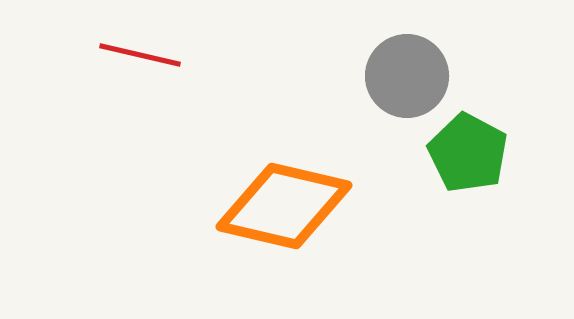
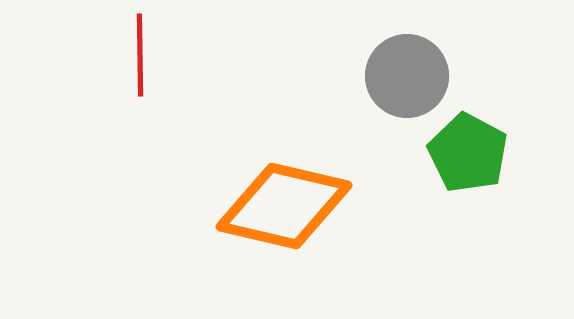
red line: rotated 76 degrees clockwise
